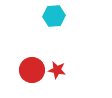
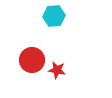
red circle: moved 10 px up
